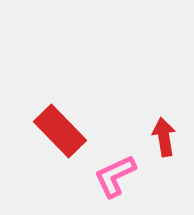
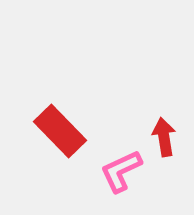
pink L-shape: moved 6 px right, 5 px up
